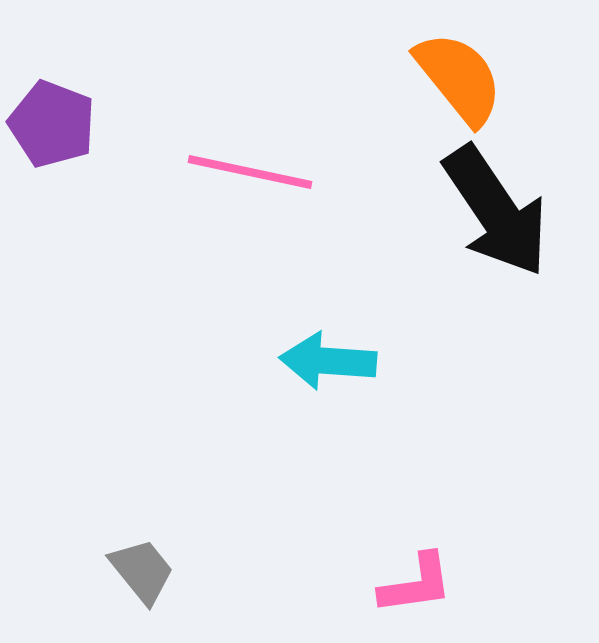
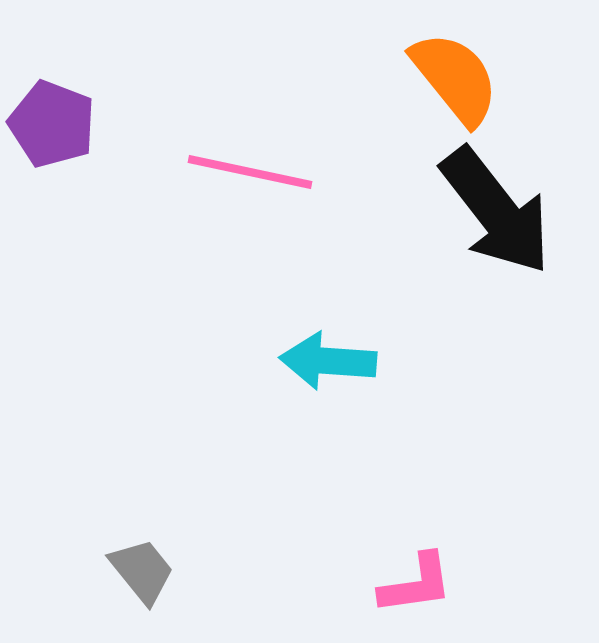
orange semicircle: moved 4 px left
black arrow: rotated 4 degrees counterclockwise
